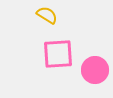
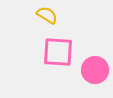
pink square: moved 2 px up; rotated 8 degrees clockwise
